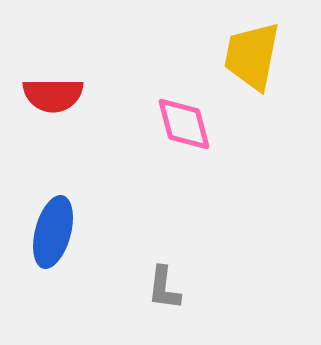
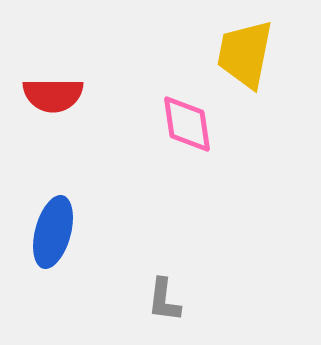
yellow trapezoid: moved 7 px left, 2 px up
pink diamond: moved 3 px right; rotated 6 degrees clockwise
gray L-shape: moved 12 px down
